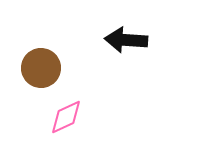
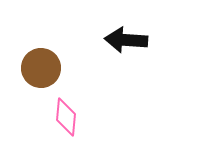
pink diamond: rotated 60 degrees counterclockwise
